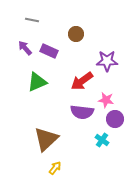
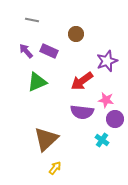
purple arrow: moved 1 px right, 3 px down
purple star: rotated 20 degrees counterclockwise
